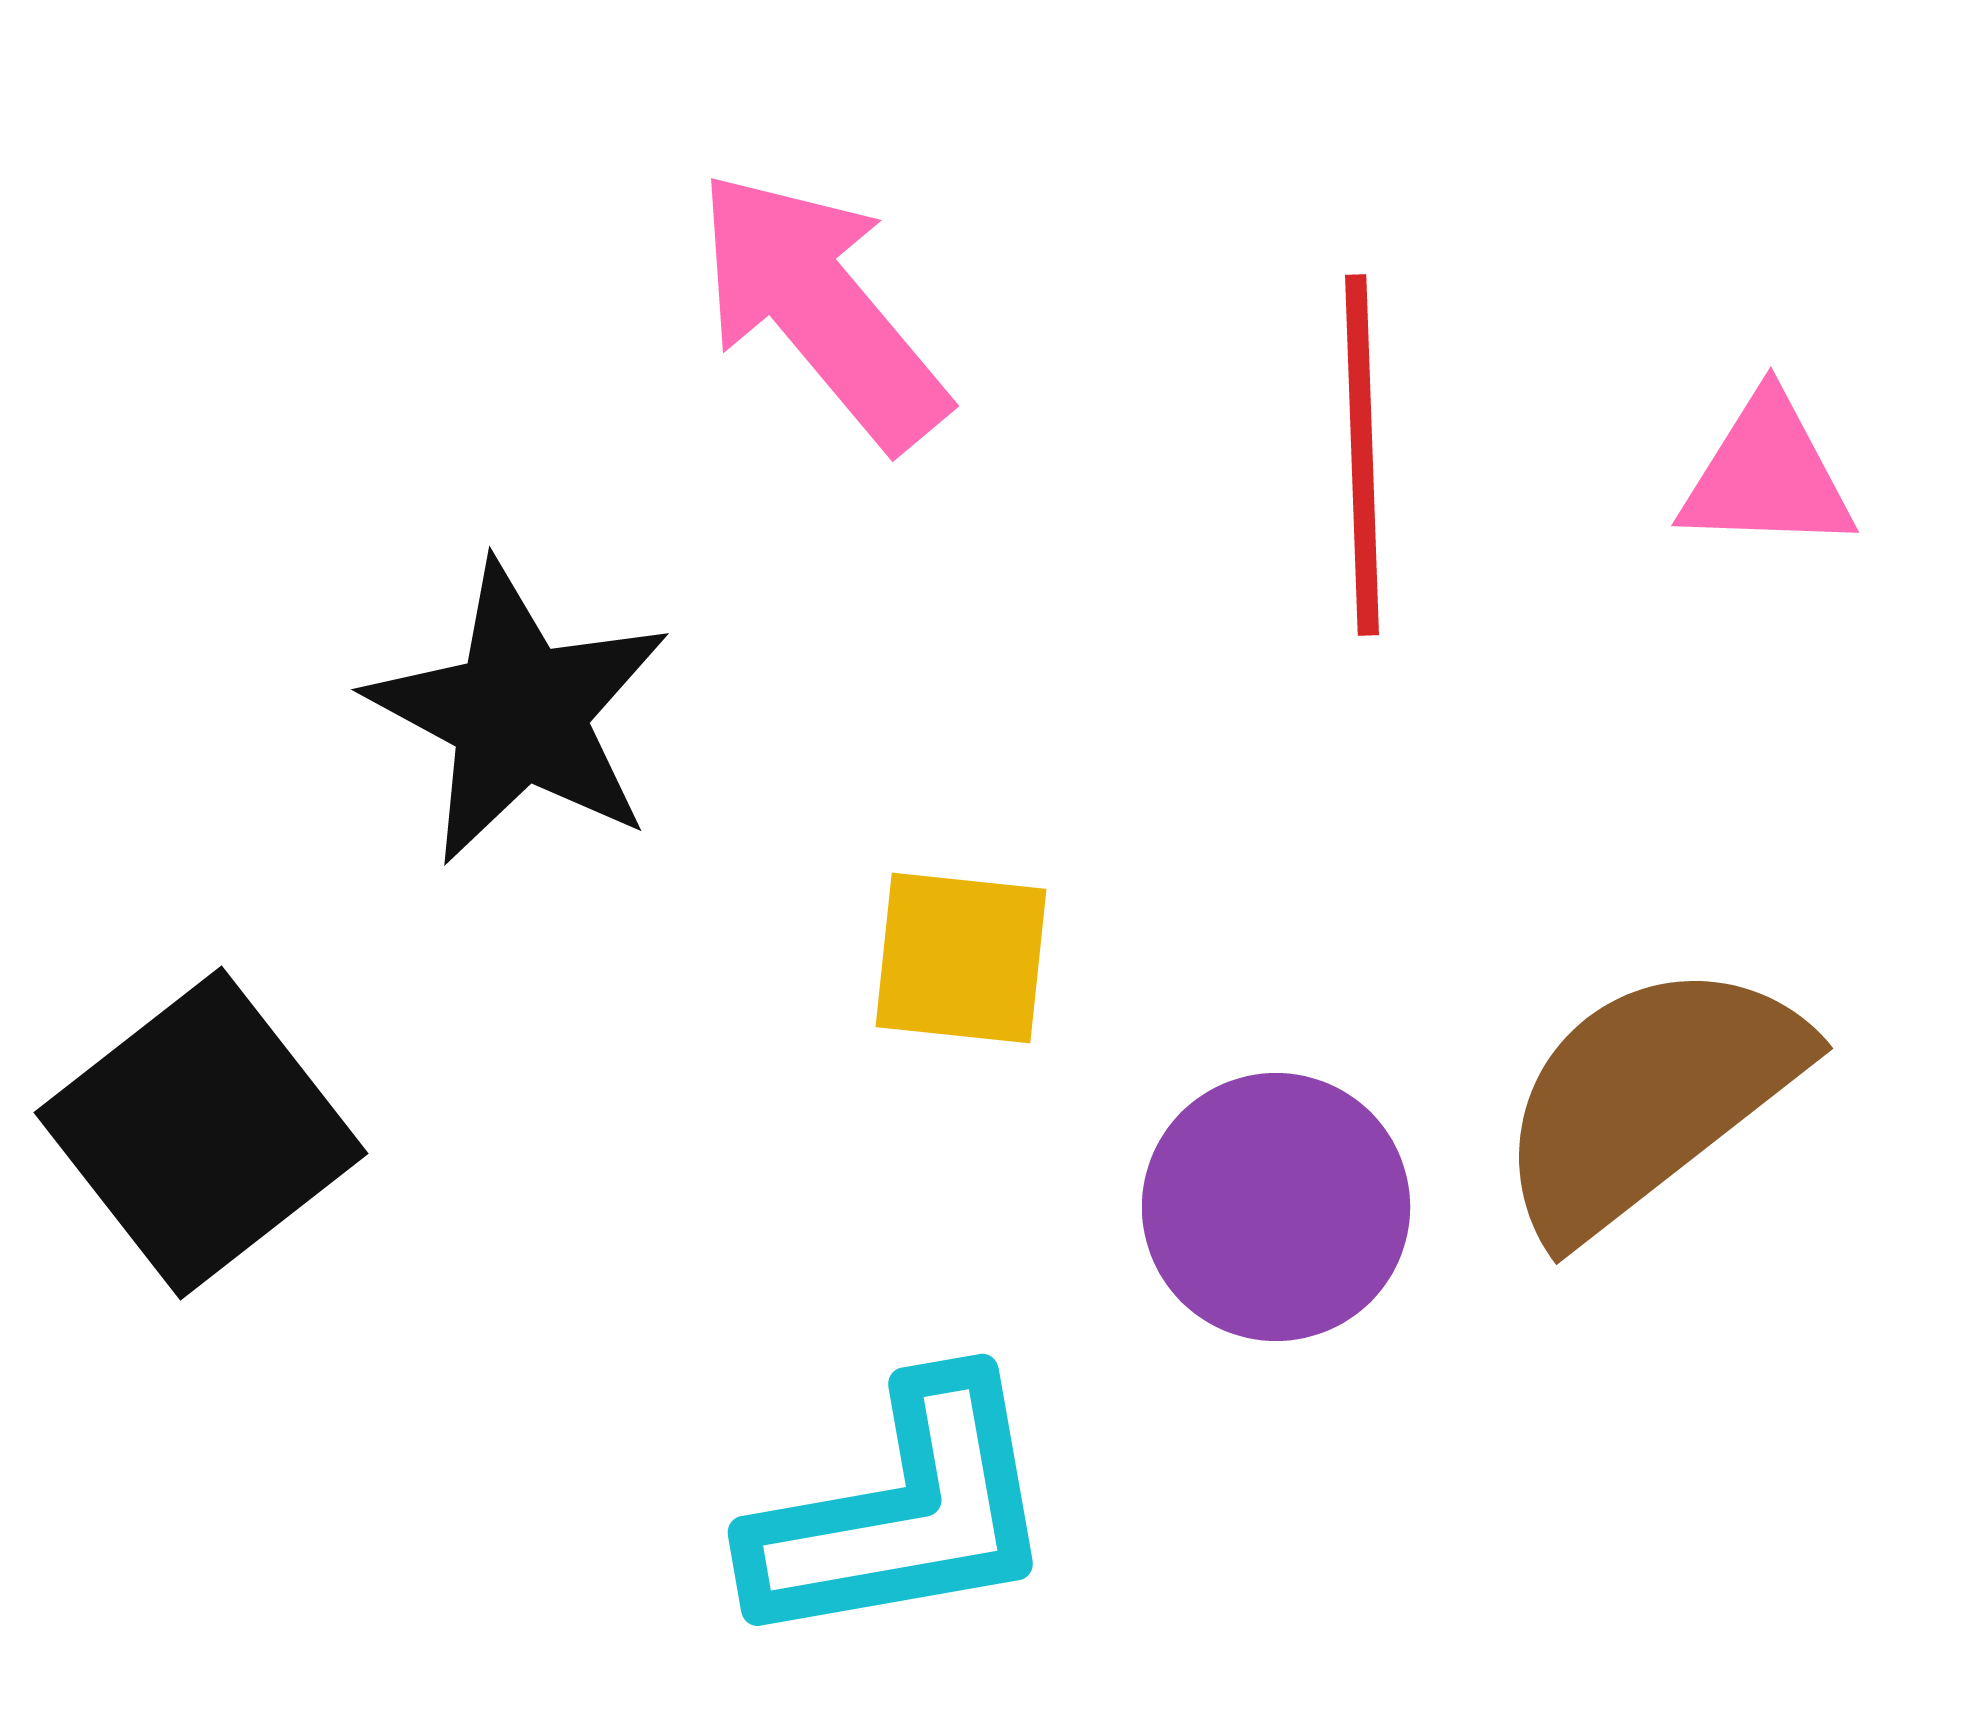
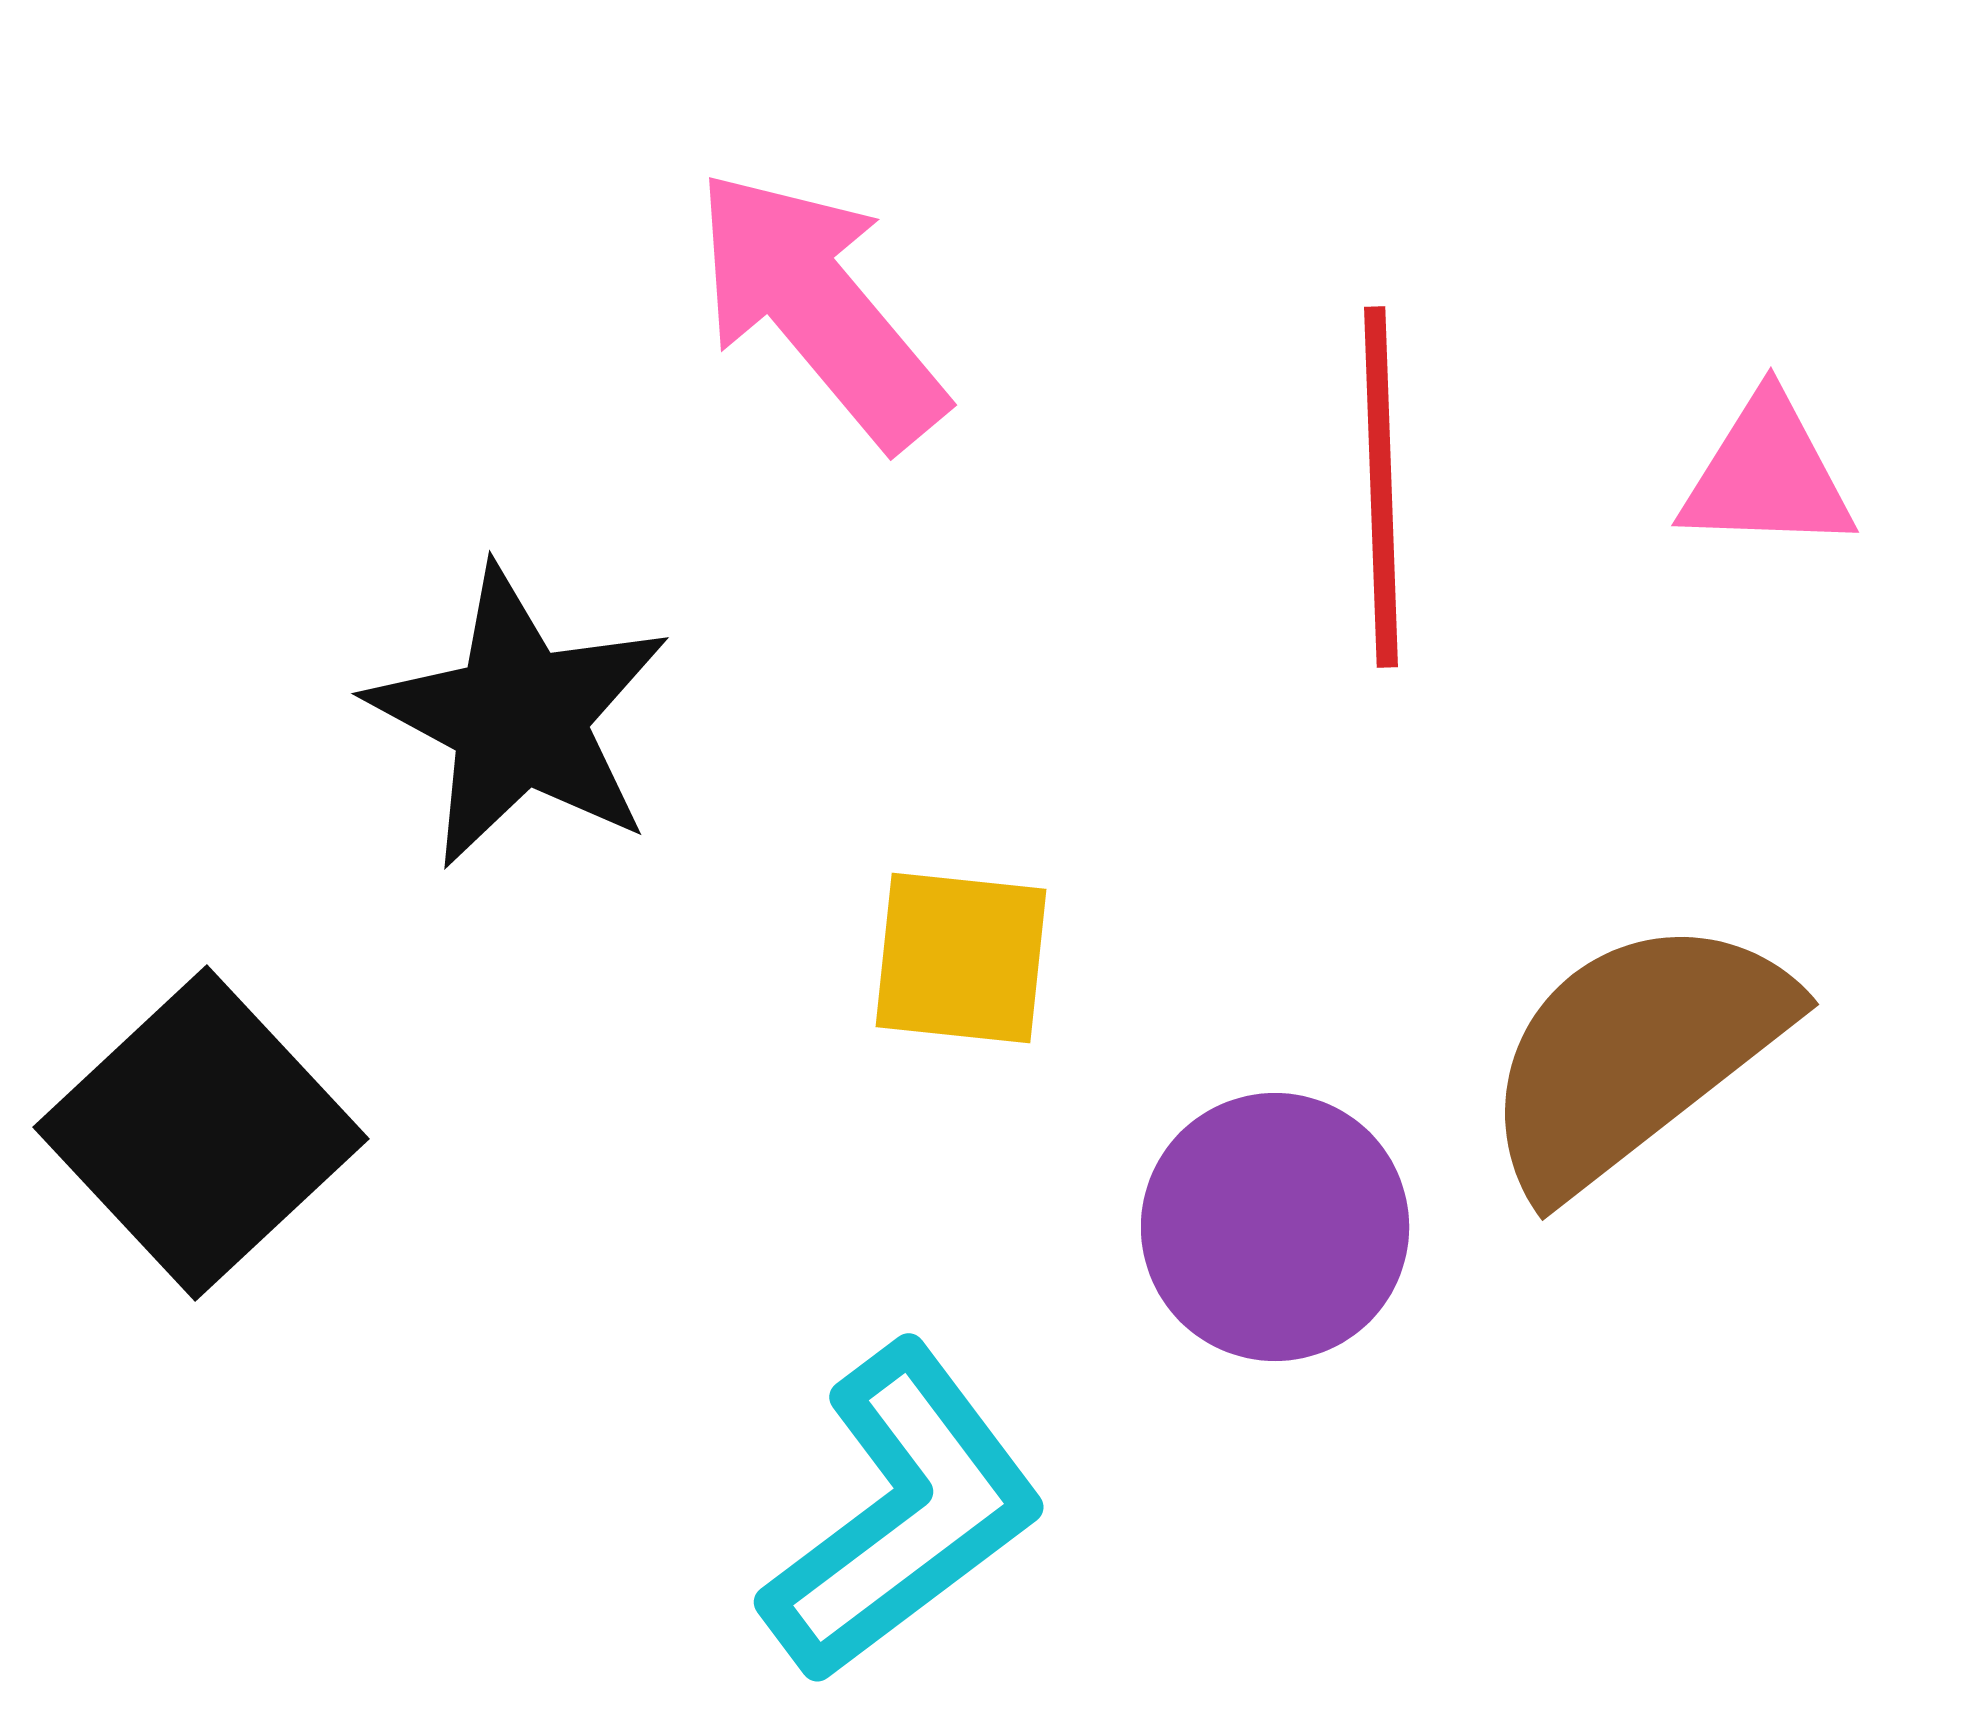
pink arrow: moved 2 px left, 1 px up
red line: moved 19 px right, 32 px down
black star: moved 4 px down
brown semicircle: moved 14 px left, 44 px up
black square: rotated 5 degrees counterclockwise
purple circle: moved 1 px left, 20 px down
cyan L-shape: rotated 27 degrees counterclockwise
